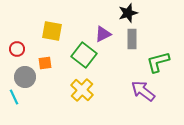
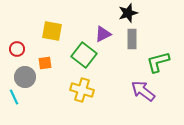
yellow cross: rotated 25 degrees counterclockwise
